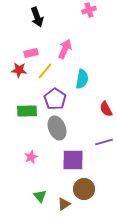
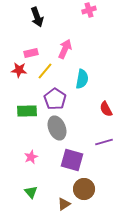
purple square: moved 1 px left; rotated 15 degrees clockwise
green triangle: moved 9 px left, 4 px up
